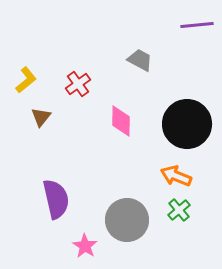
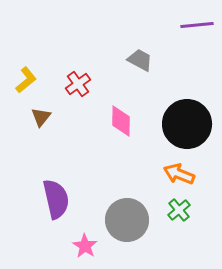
orange arrow: moved 3 px right, 2 px up
